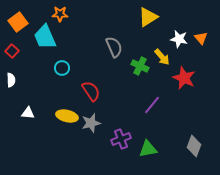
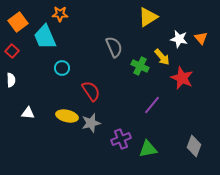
red star: moved 2 px left
